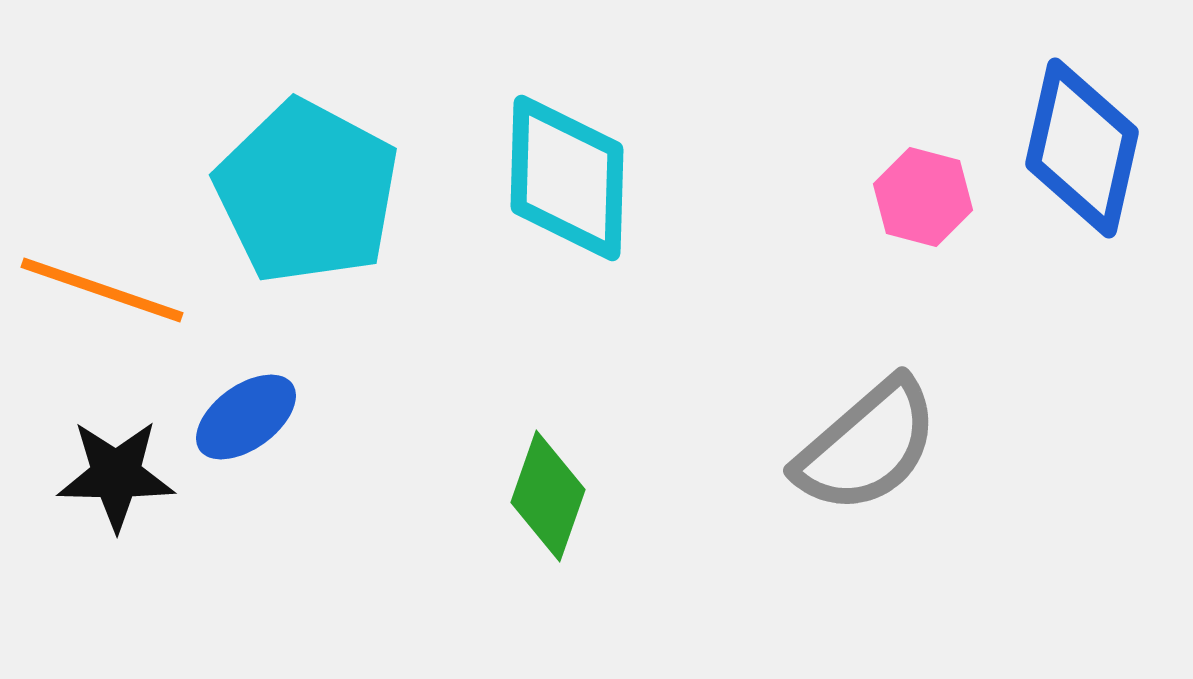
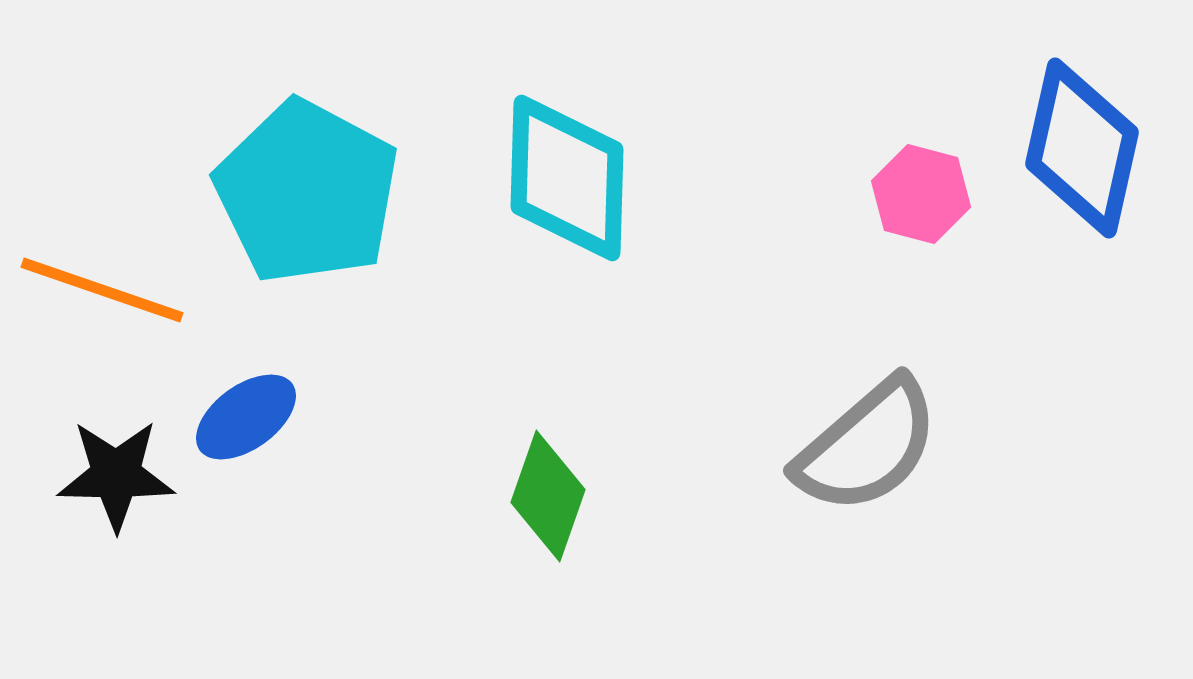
pink hexagon: moved 2 px left, 3 px up
